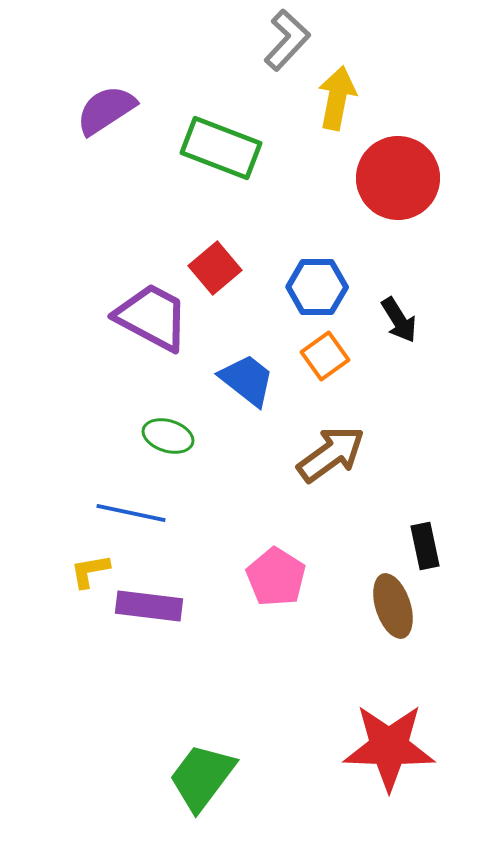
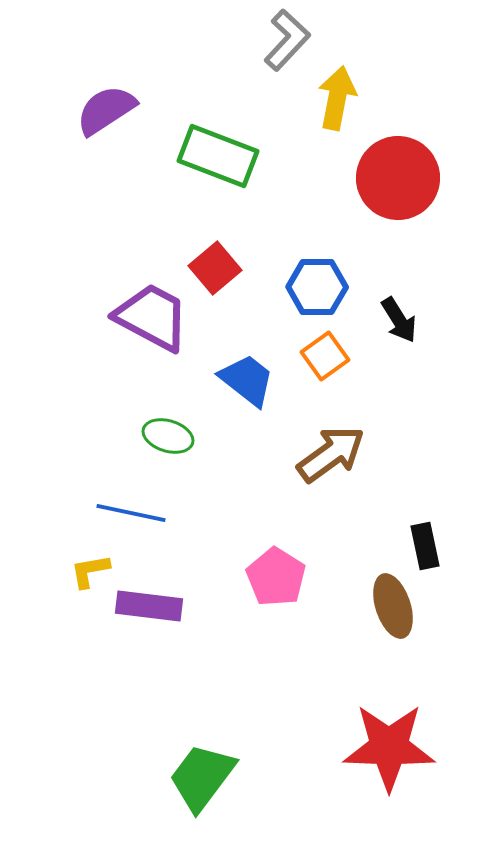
green rectangle: moved 3 px left, 8 px down
